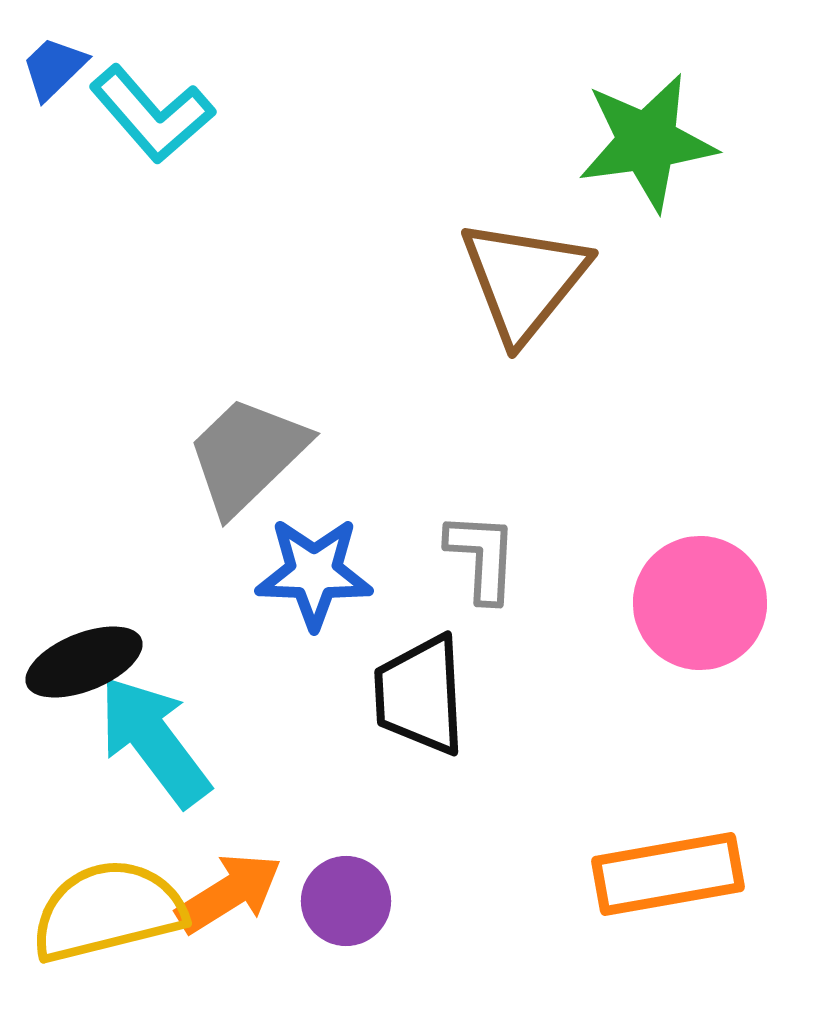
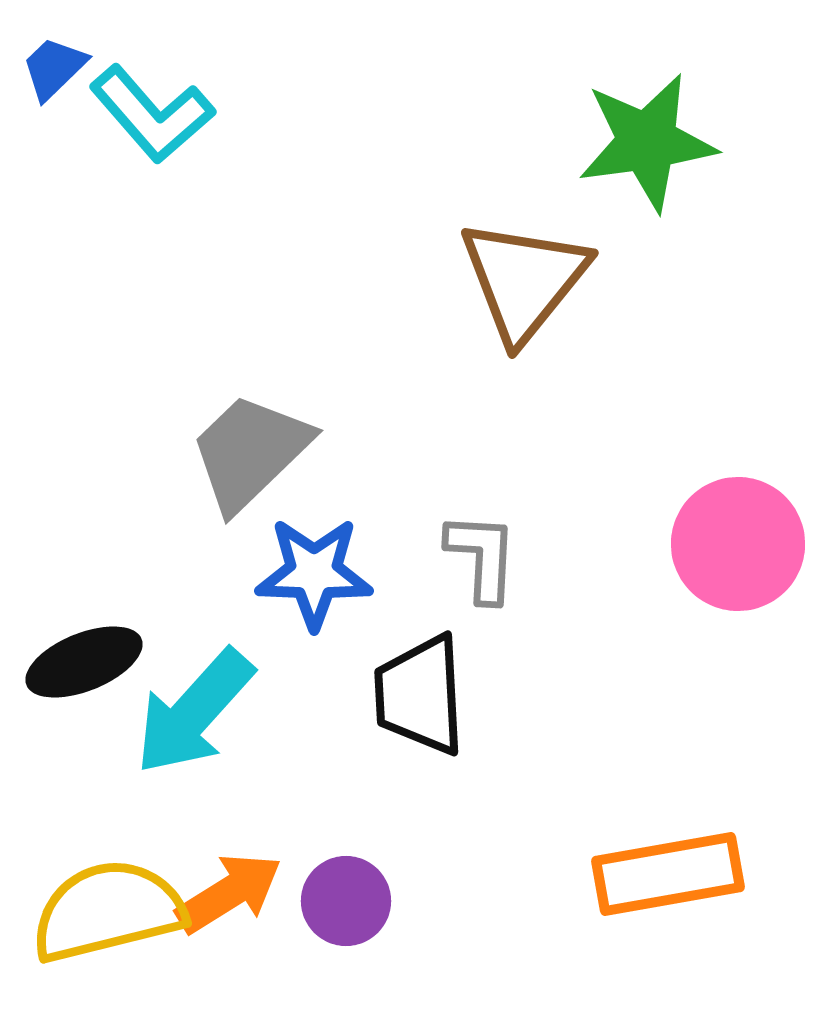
gray trapezoid: moved 3 px right, 3 px up
pink circle: moved 38 px right, 59 px up
cyan arrow: moved 40 px right, 29 px up; rotated 101 degrees counterclockwise
